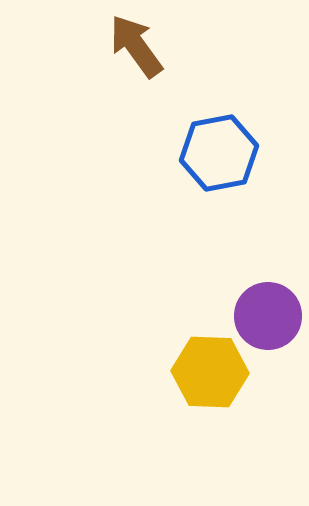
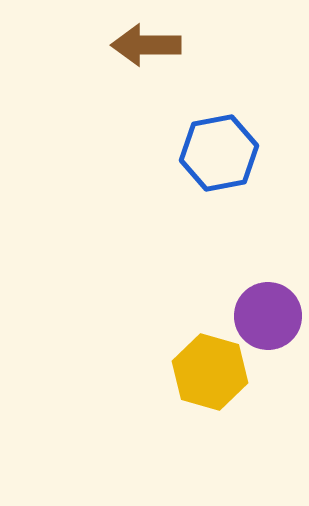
brown arrow: moved 10 px right, 1 px up; rotated 54 degrees counterclockwise
yellow hexagon: rotated 14 degrees clockwise
